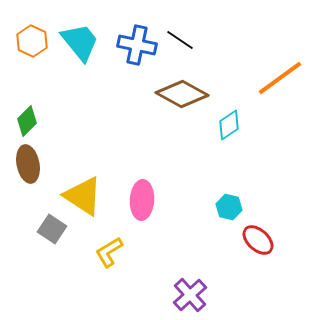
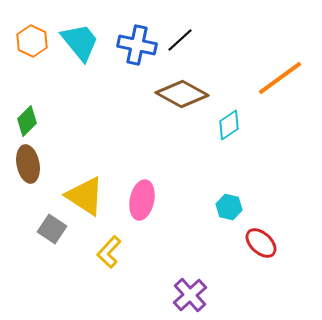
black line: rotated 76 degrees counterclockwise
yellow triangle: moved 2 px right
pink ellipse: rotated 9 degrees clockwise
red ellipse: moved 3 px right, 3 px down
yellow L-shape: rotated 16 degrees counterclockwise
